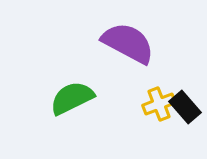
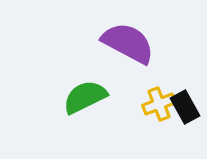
green semicircle: moved 13 px right, 1 px up
black rectangle: rotated 12 degrees clockwise
